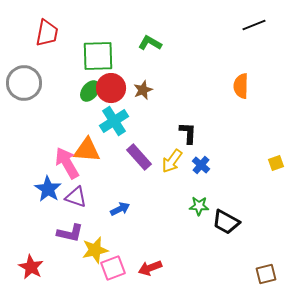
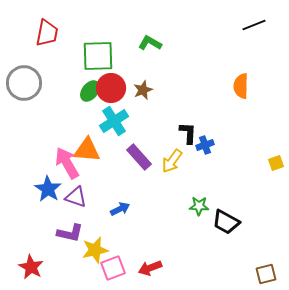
blue cross: moved 4 px right, 20 px up; rotated 30 degrees clockwise
